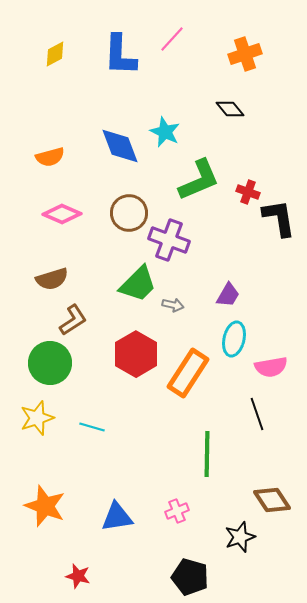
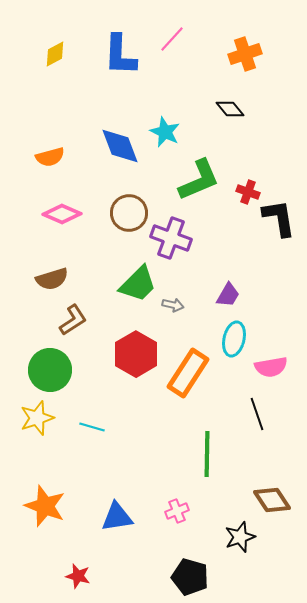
purple cross: moved 2 px right, 2 px up
green circle: moved 7 px down
